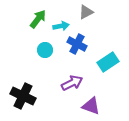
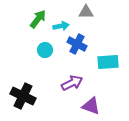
gray triangle: rotated 28 degrees clockwise
cyan rectangle: rotated 30 degrees clockwise
